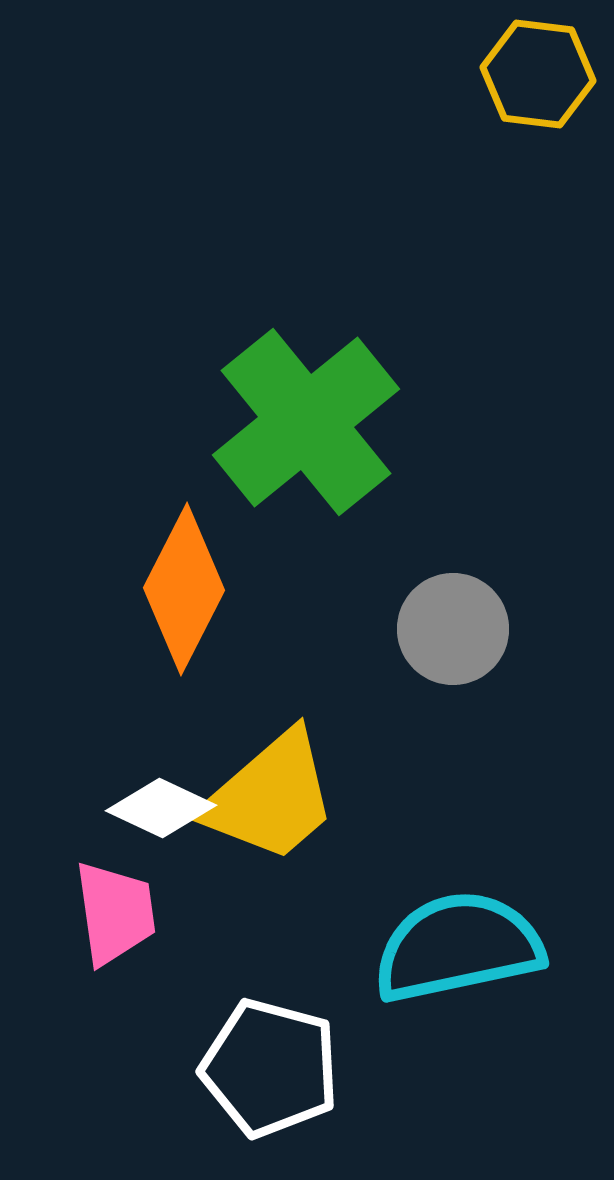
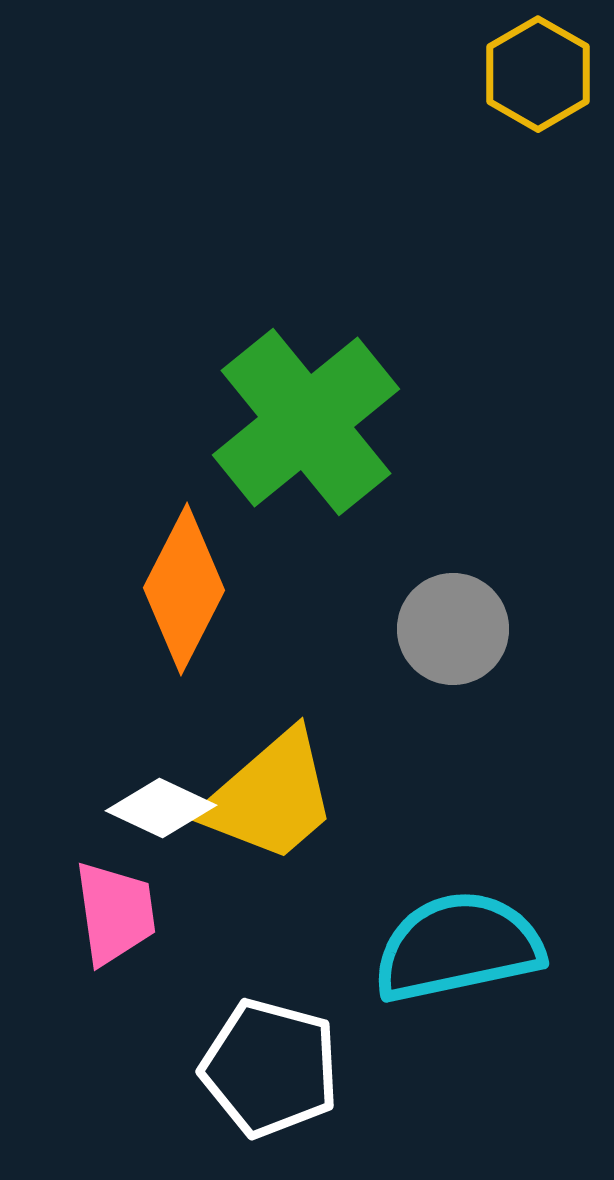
yellow hexagon: rotated 23 degrees clockwise
